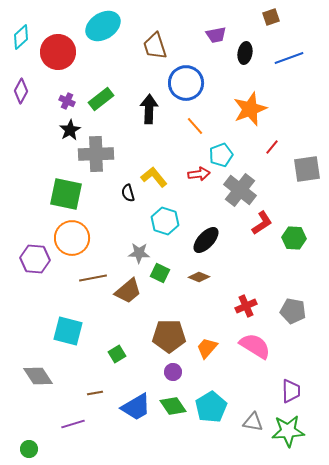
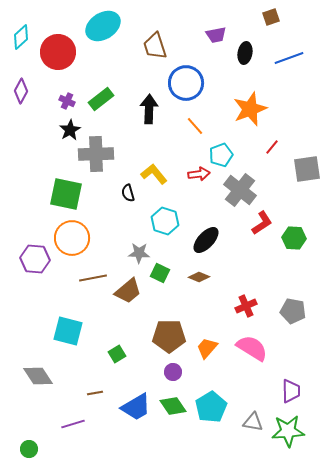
yellow L-shape at (154, 177): moved 3 px up
pink semicircle at (255, 346): moved 3 px left, 2 px down
